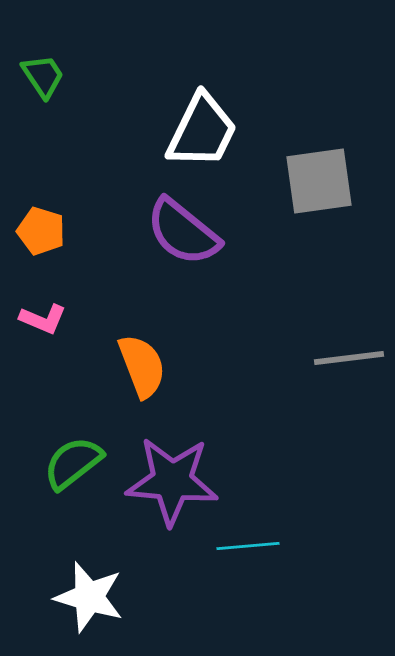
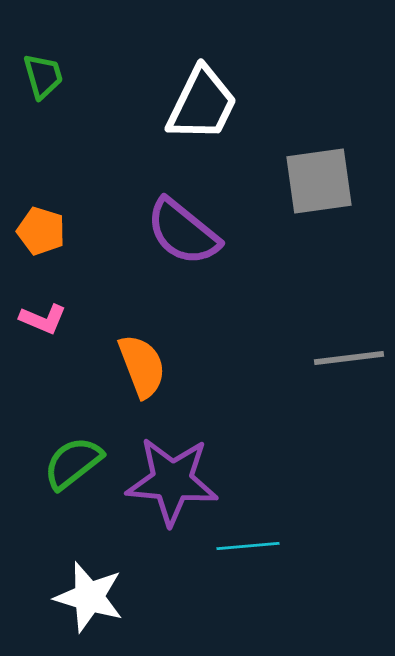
green trapezoid: rotated 18 degrees clockwise
white trapezoid: moved 27 px up
